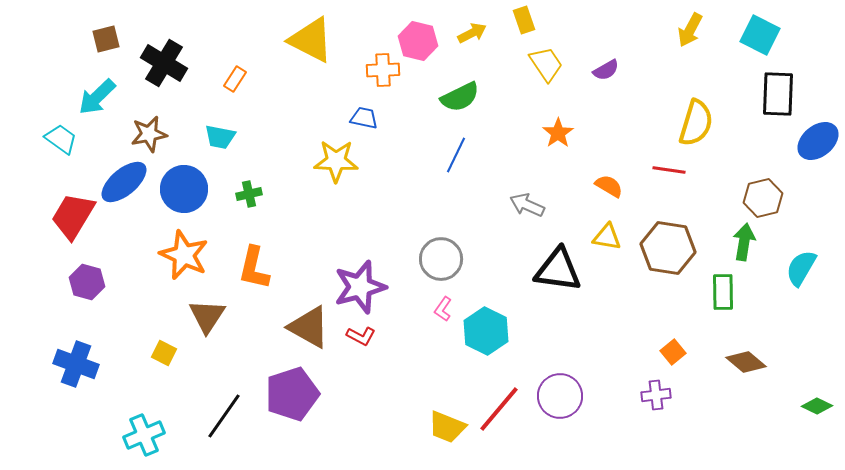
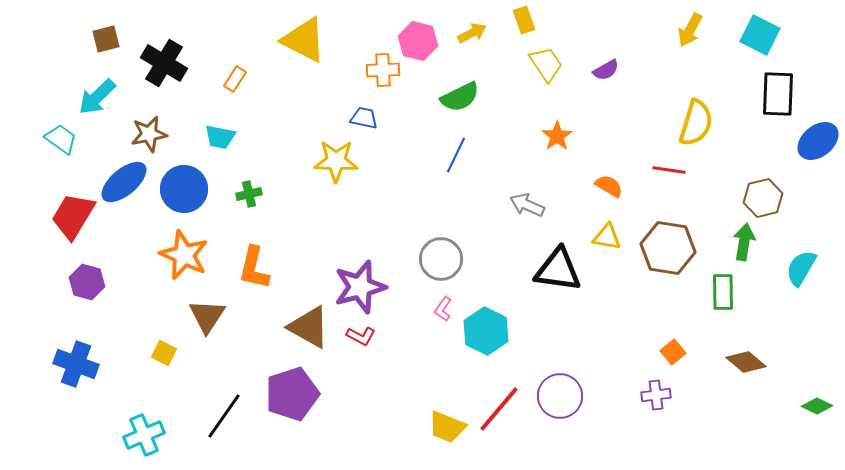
yellow triangle at (311, 40): moved 7 px left
orange star at (558, 133): moved 1 px left, 3 px down
